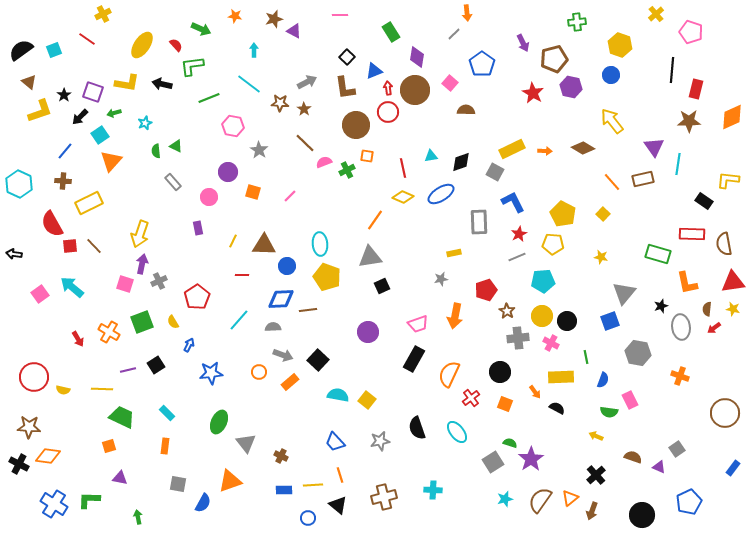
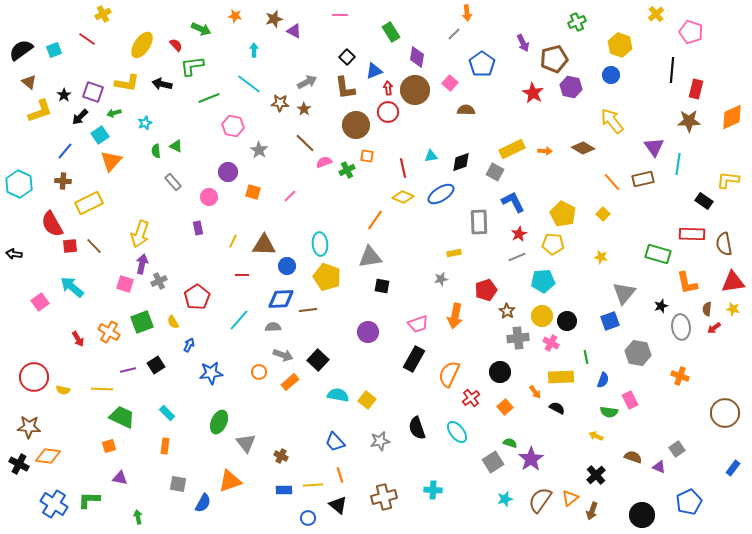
green cross at (577, 22): rotated 18 degrees counterclockwise
black square at (382, 286): rotated 35 degrees clockwise
pink square at (40, 294): moved 8 px down
orange square at (505, 404): moved 3 px down; rotated 28 degrees clockwise
